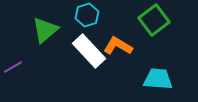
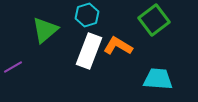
white rectangle: rotated 64 degrees clockwise
